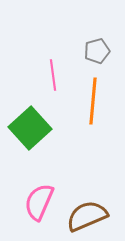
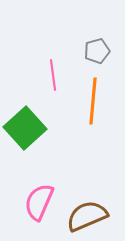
green square: moved 5 px left
